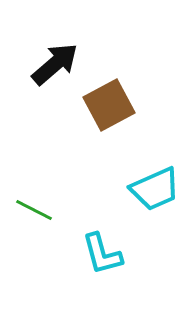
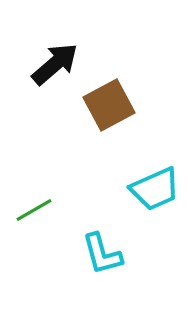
green line: rotated 57 degrees counterclockwise
